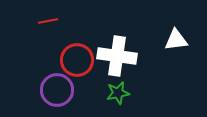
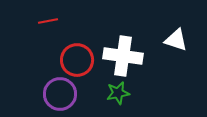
white triangle: rotated 25 degrees clockwise
white cross: moved 6 px right
purple circle: moved 3 px right, 4 px down
